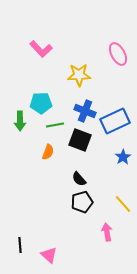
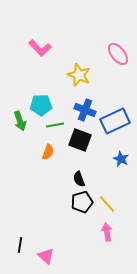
pink L-shape: moved 1 px left, 1 px up
pink ellipse: rotated 10 degrees counterclockwise
yellow star: rotated 25 degrees clockwise
cyan pentagon: moved 2 px down
blue cross: moved 1 px up
green arrow: rotated 18 degrees counterclockwise
blue star: moved 2 px left, 2 px down; rotated 14 degrees counterclockwise
black semicircle: rotated 21 degrees clockwise
yellow line: moved 16 px left
black line: rotated 14 degrees clockwise
pink triangle: moved 3 px left, 1 px down
